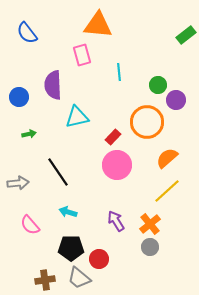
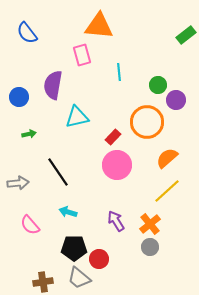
orange triangle: moved 1 px right, 1 px down
purple semicircle: rotated 12 degrees clockwise
black pentagon: moved 3 px right
brown cross: moved 2 px left, 2 px down
